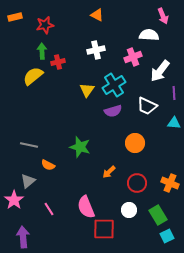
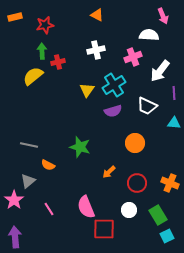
purple arrow: moved 8 px left
